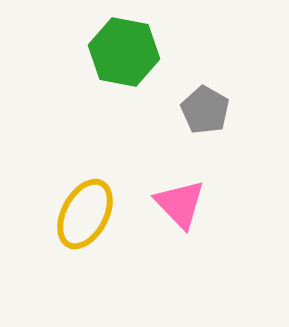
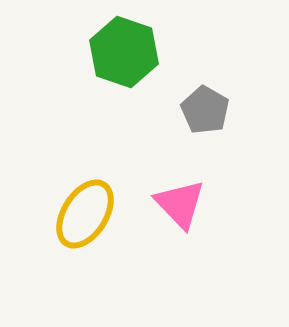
green hexagon: rotated 8 degrees clockwise
yellow ellipse: rotated 4 degrees clockwise
